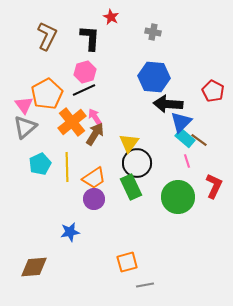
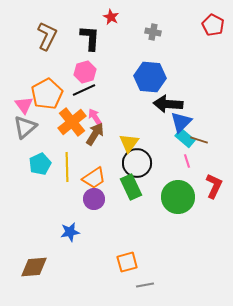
blue hexagon: moved 4 px left
red pentagon: moved 66 px up
brown line: rotated 18 degrees counterclockwise
